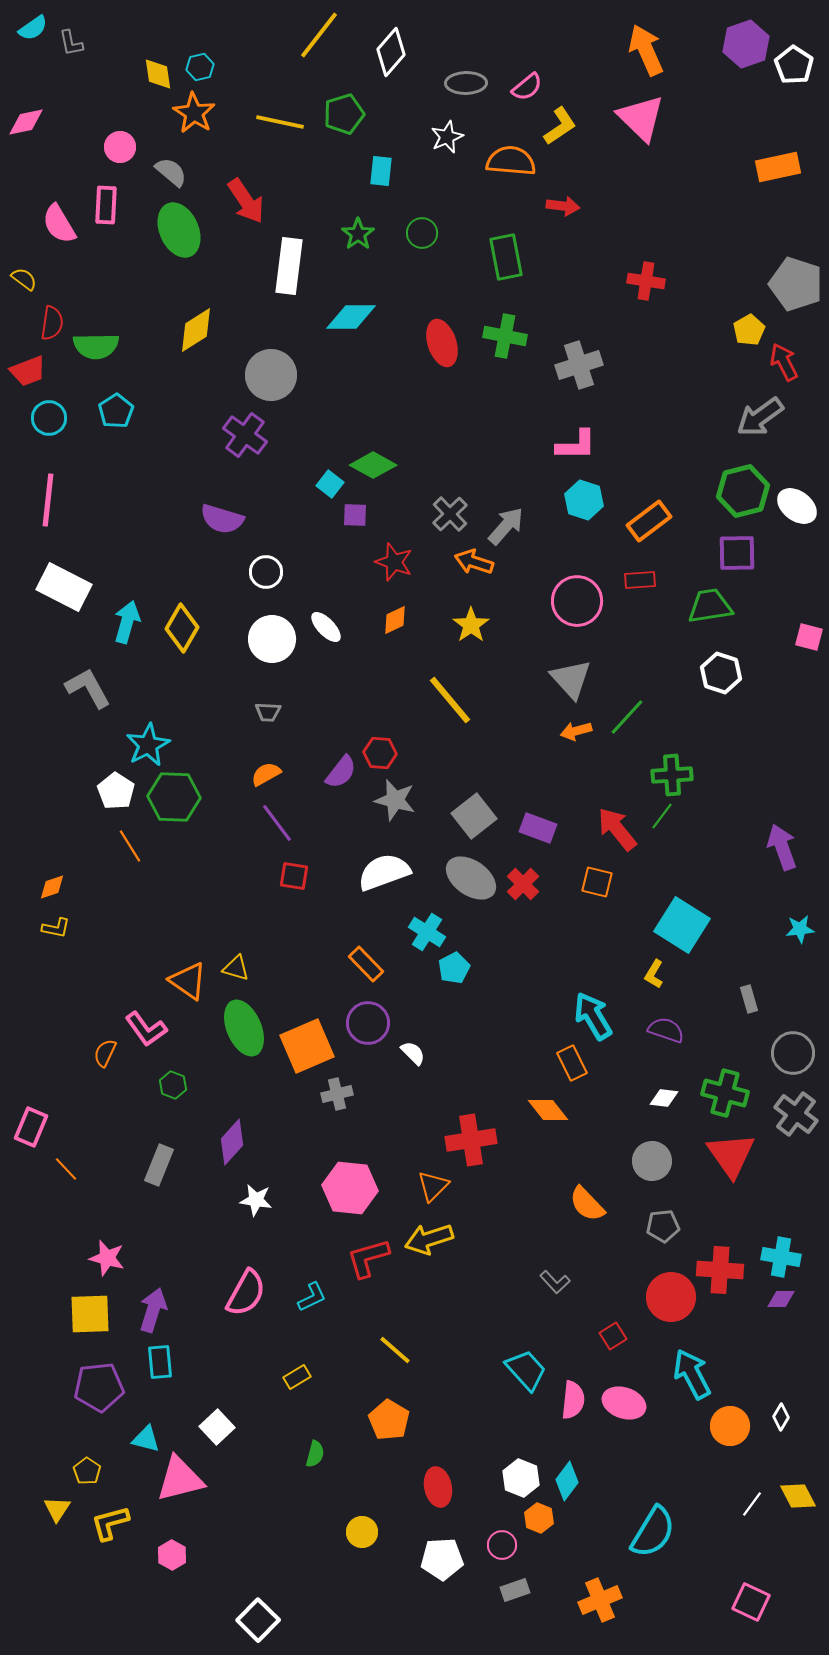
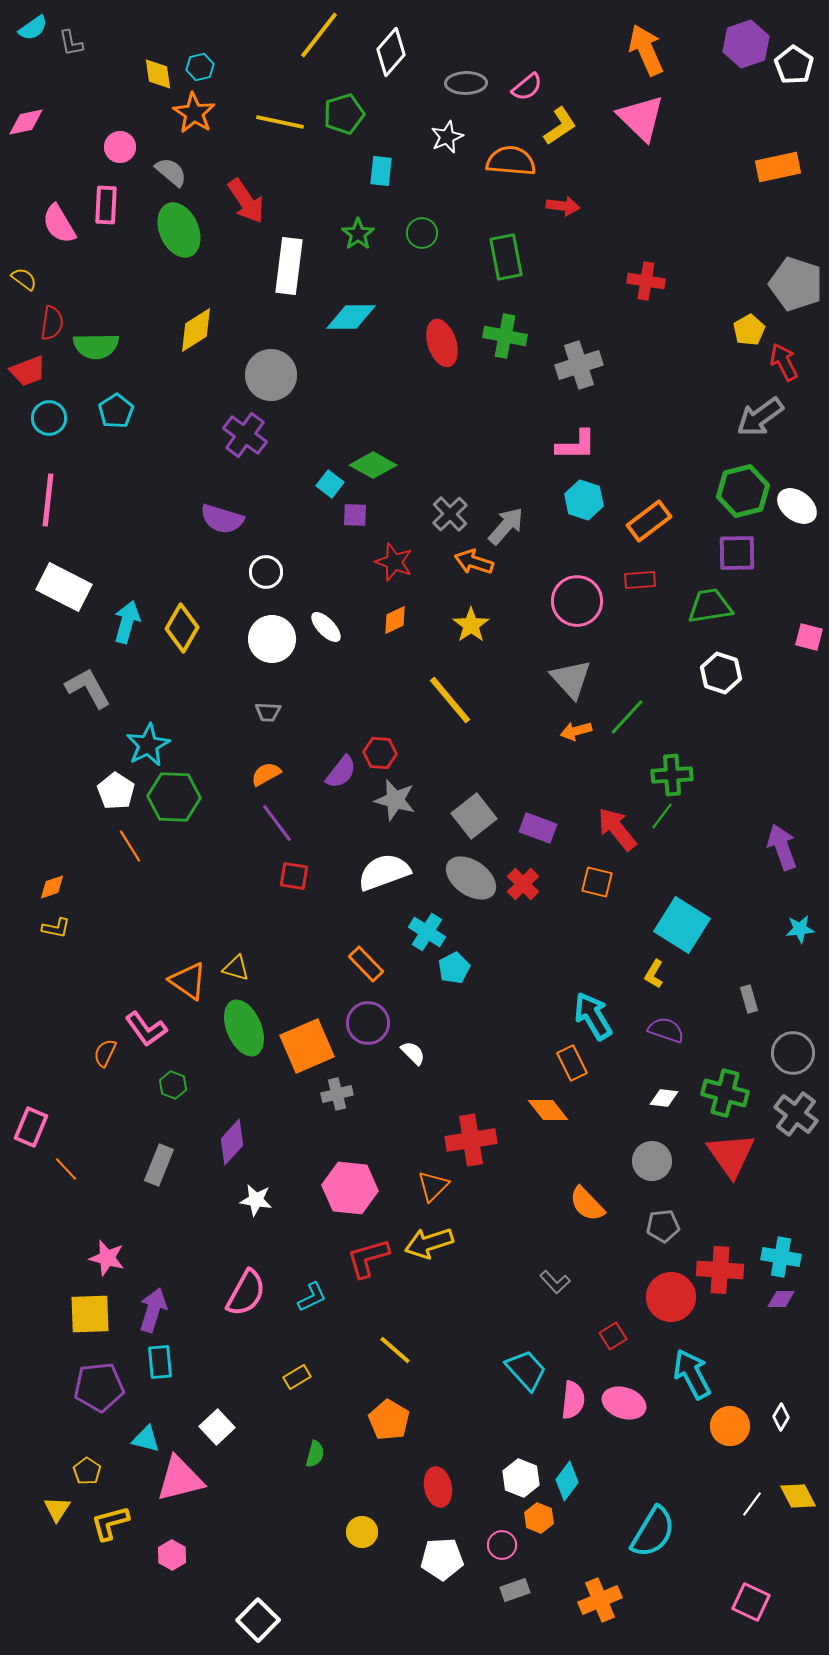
yellow arrow at (429, 1239): moved 4 px down
